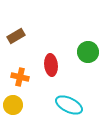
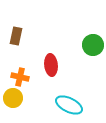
brown rectangle: rotated 48 degrees counterclockwise
green circle: moved 5 px right, 7 px up
yellow circle: moved 7 px up
